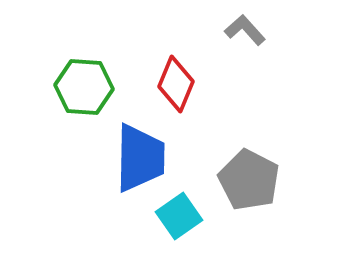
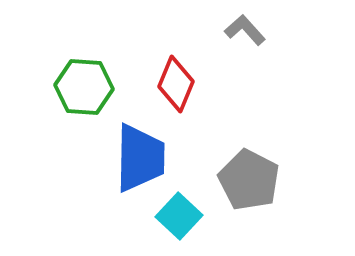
cyan square: rotated 12 degrees counterclockwise
